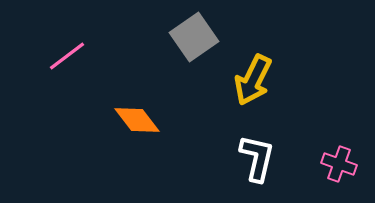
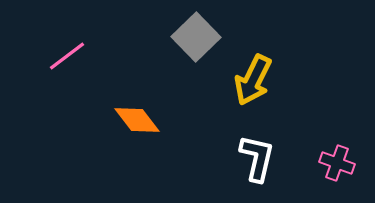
gray square: moved 2 px right; rotated 9 degrees counterclockwise
pink cross: moved 2 px left, 1 px up
